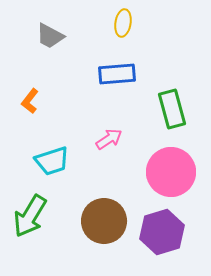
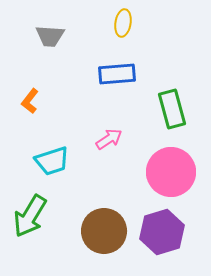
gray trapezoid: rotated 24 degrees counterclockwise
brown circle: moved 10 px down
